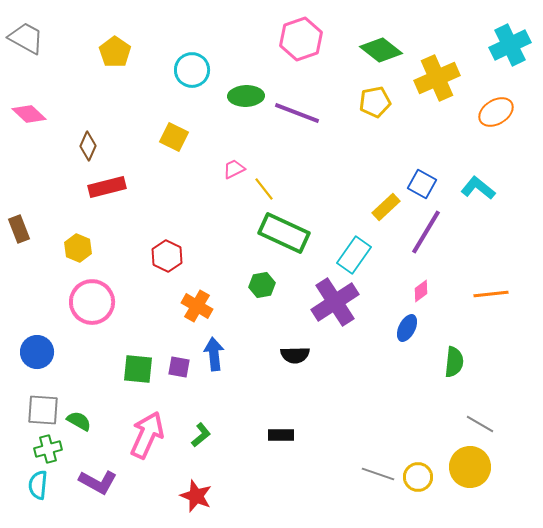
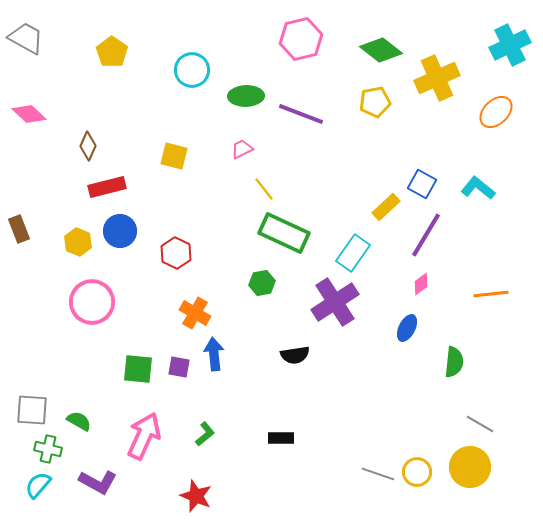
pink hexagon at (301, 39): rotated 6 degrees clockwise
yellow pentagon at (115, 52): moved 3 px left
orange ellipse at (496, 112): rotated 12 degrees counterclockwise
purple line at (297, 113): moved 4 px right, 1 px down
yellow square at (174, 137): moved 19 px down; rotated 12 degrees counterclockwise
pink trapezoid at (234, 169): moved 8 px right, 20 px up
purple line at (426, 232): moved 3 px down
yellow hexagon at (78, 248): moved 6 px up
cyan rectangle at (354, 255): moved 1 px left, 2 px up
red hexagon at (167, 256): moved 9 px right, 3 px up
green hexagon at (262, 285): moved 2 px up
pink diamond at (421, 291): moved 7 px up
orange cross at (197, 306): moved 2 px left, 7 px down
blue circle at (37, 352): moved 83 px right, 121 px up
black semicircle at (295, 355): rotated 8 degrees counterclockwise
gray square at (43, 410): moved 11 px left
pink arrow at (147, 435): moved 3 px left, 1 px down
green L-shape at (201, 435): moved 4 px right, 1 px up
black rectangle at (281, 435): moved 3 px down
green cross at (48, 449): rotated 28 degrees clockwise
yellow circle at (418, 477): moved 1 px left, 5 px up
cyan semicircle at (38, 485): rotated 36 degrees clockwise
